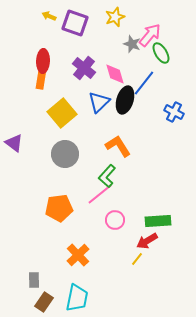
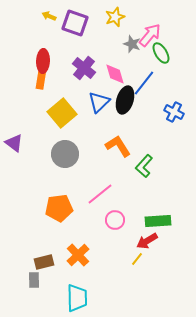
green L-shape: moved 37 px right, 10 px up
cyan trapezoid: rotated 12 degrees counterclockwise
brown rectangle: moved 40 px up; rotated 42 degrees clockwise
